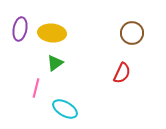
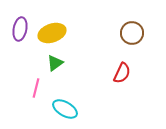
yellow ellipse: rotated 24 degrees counterclockwise
